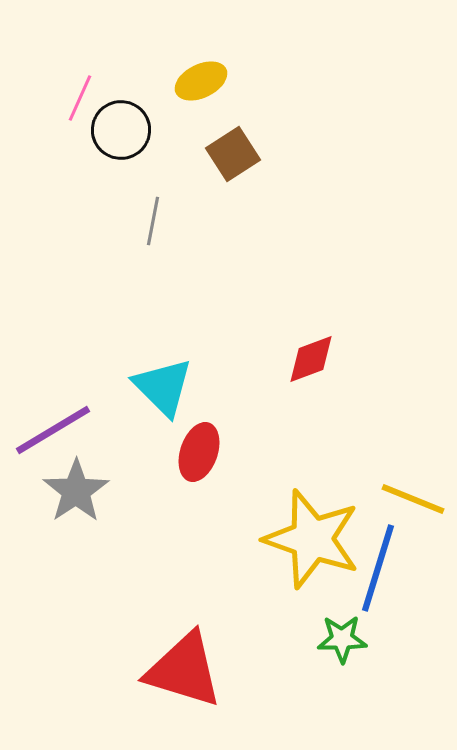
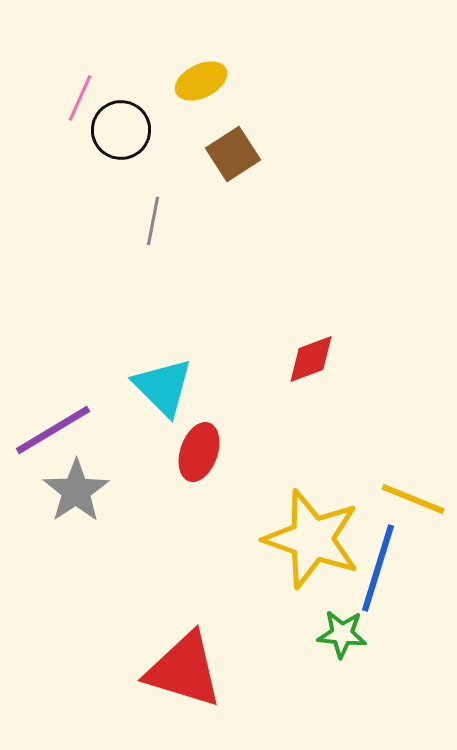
green star: moved 5 px up; rotated 6 degrees clockwise
